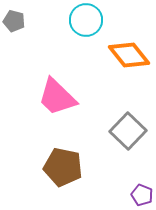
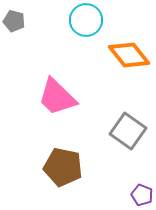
gray square: rotated 9 degrees counterclockwise
